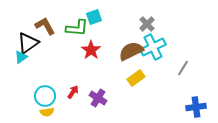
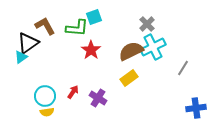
yellow rectangle: moved 7 px left
blue cross: moved 1 px down
